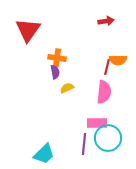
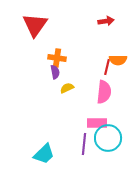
red triangle: moved 7 px right, 5 px up
